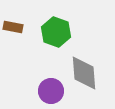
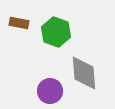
brown rectangle: moved 6 px right, 4 px up
purple circle: moved 1 px left
